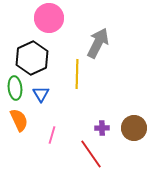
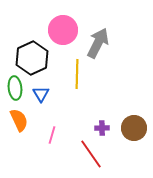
pink circle: moved 14 px right, 12 px down
